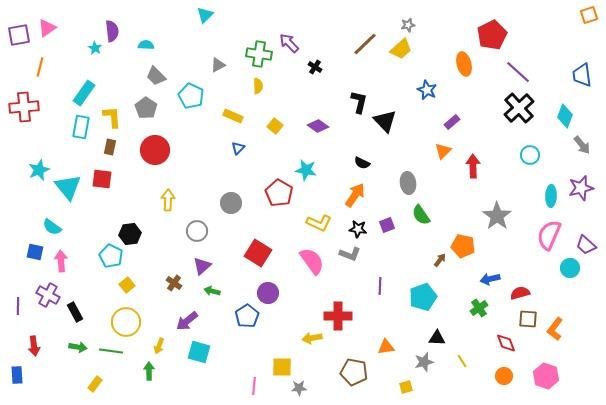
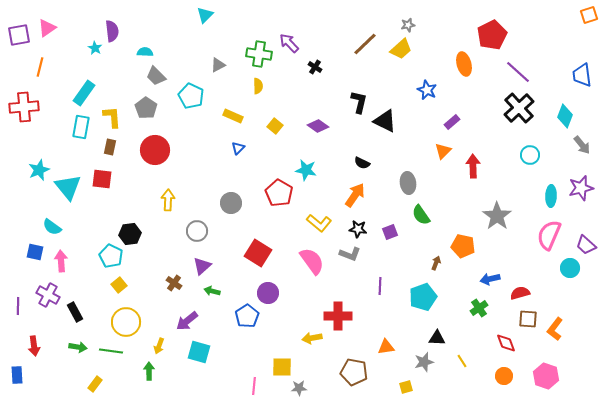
cyan semicircle at (146, 45): moved 1 px left, 7 px down
black triangle at (385, 121): rotated 20 degrees counterclockwise
yellow L-shape at (319, 223): rotated 15 degrees clockwise
purple square at (387, 225): moved 3 px right, 7 px down
brown arrow at (440, 260): moved 4 px left, 3 px down; rotated 16 degrees counterclockwise
yellow square at (127, 285): moved 8 px left
